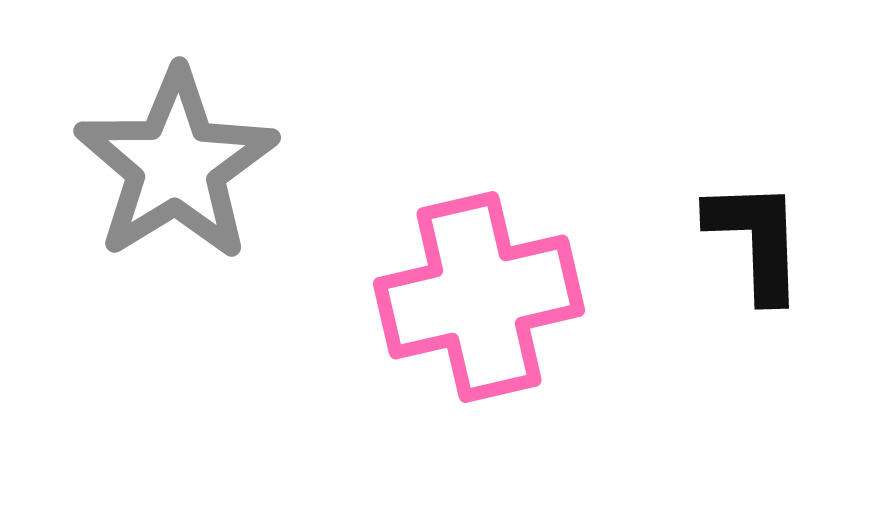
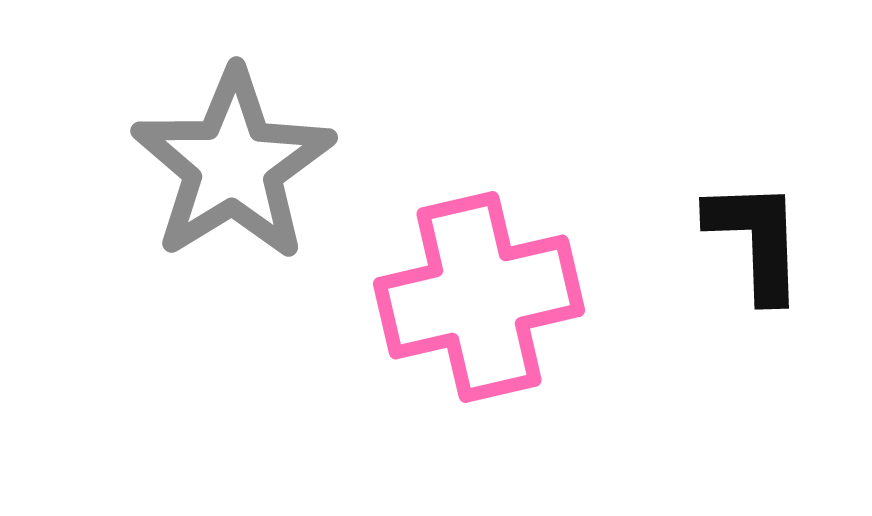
gray star: moved 57 px right
